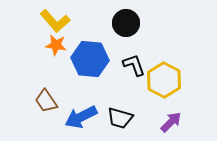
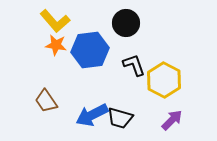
blue hexagon: moved 9 px up; rotated 12 degrees counterclockwise
blue arrow: moved 11 px right, 2 px up
purple arrow: moved 1 px right, 2 px up
